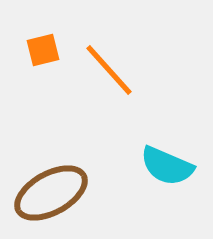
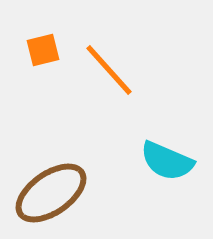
cyan semicircle: moved 5 px up
brown ellipse: rotated 6 degrees counterclockwise
